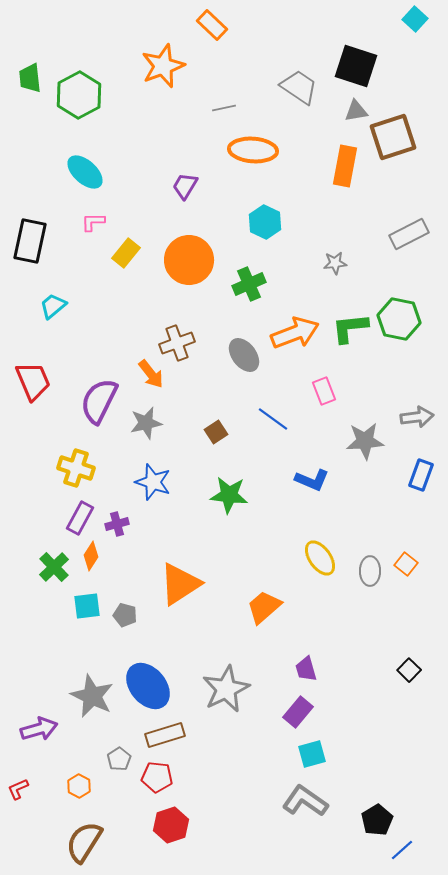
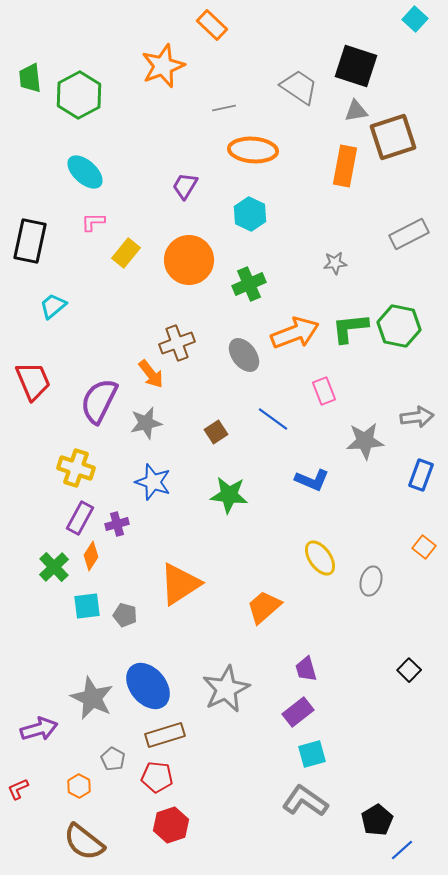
cyan hexagon at (265, 222): moved 15 px left, 8 px up
green hexagon at (399, 319): moved 7 px down
orange square at (406, 564): moved 18 px right, 17 px up
gray ellipse at (370, 571): moved 1 px right, 10 px down; rotated 16 degrees clockwise
gray star at (92, 696): moved 2 px down
purple rectangle at (298, 712): rotated 12 degrees clockwise
gray pentagon at (119, 759): moved 6 px left; rotated 10 degrees counterclockwise
brown semicircle at (84, 842): rotated 84 degrees counterclockwise
